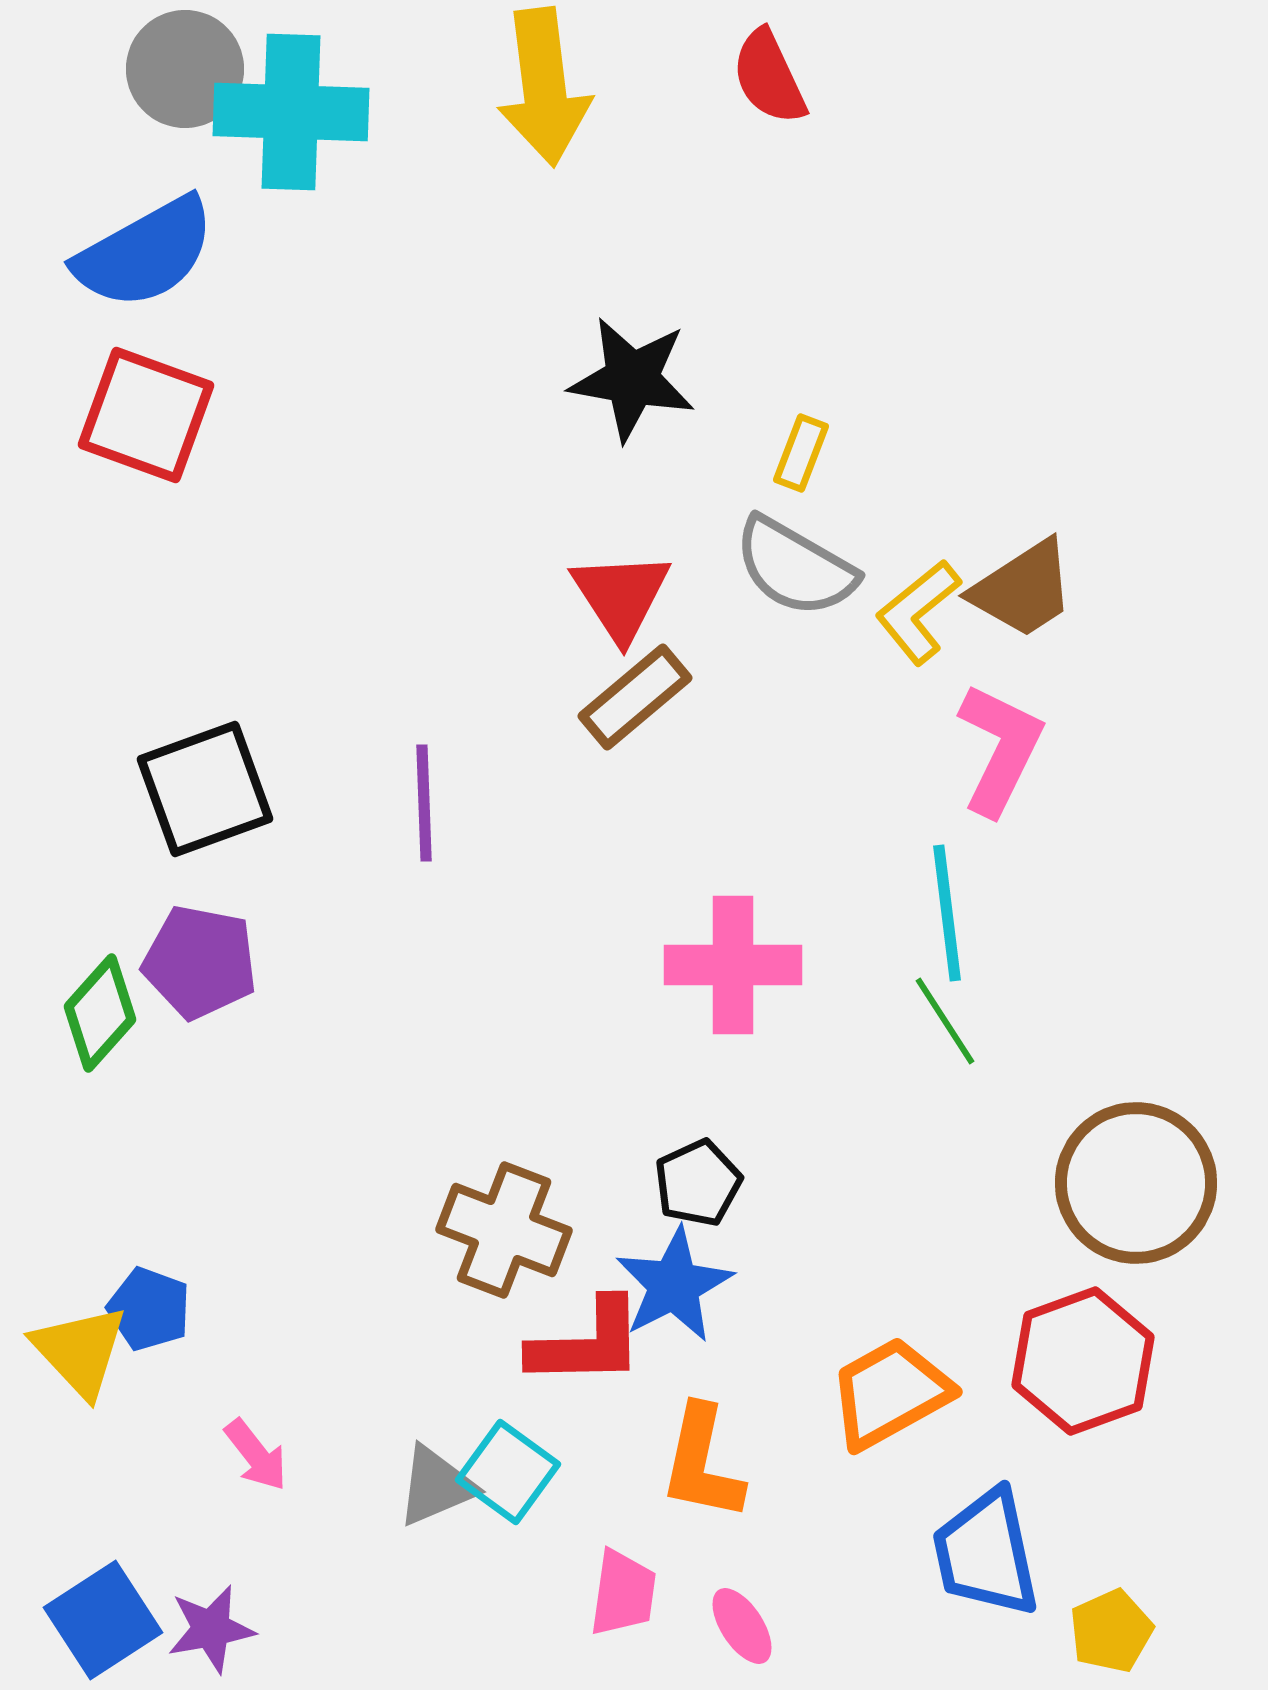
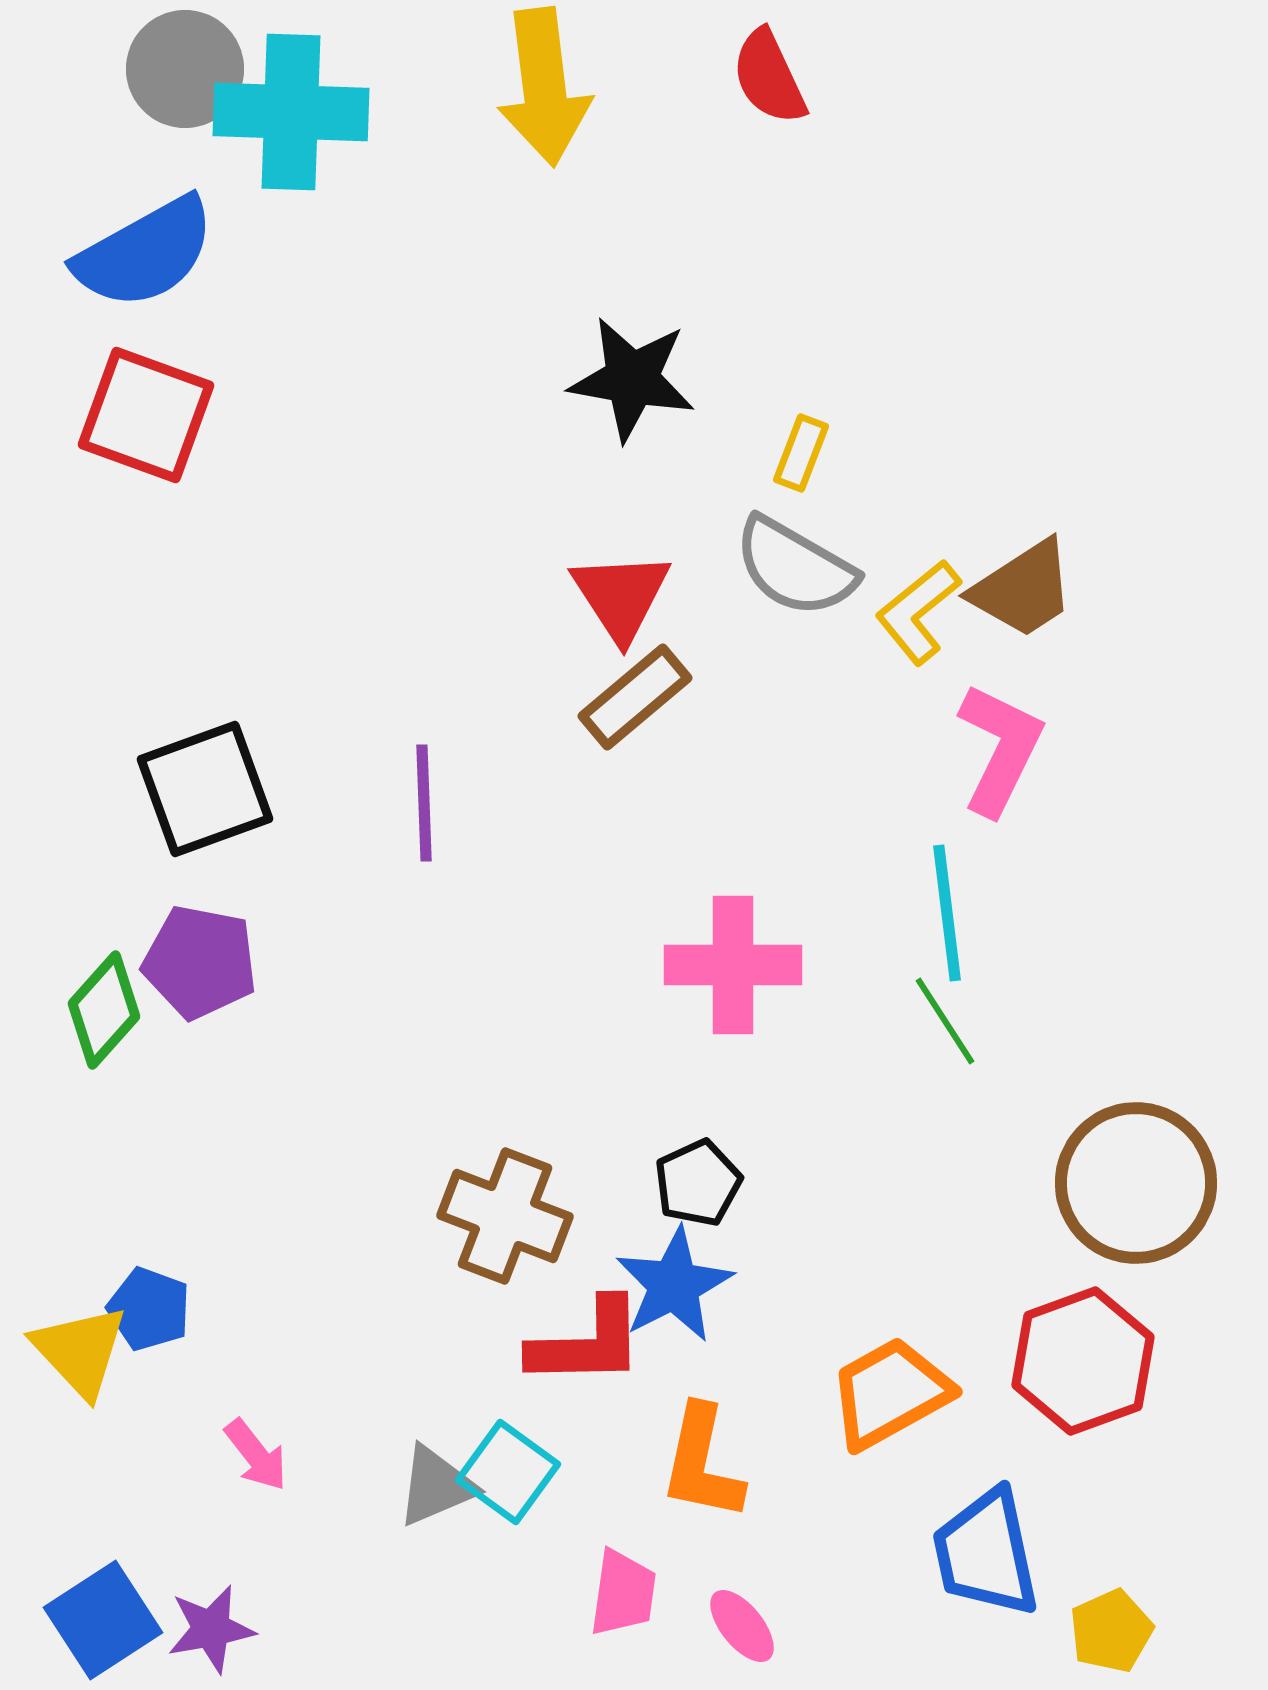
green diamond: moved 4 px right, 3 px up
brown cross: moved 1 px right, 14 px up
pink ellipse: rotated 6 degrees counterclockwise
